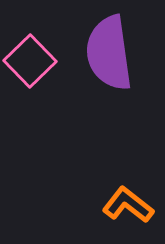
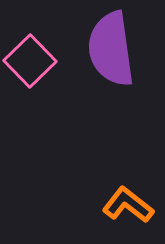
purple semicircle: moved 2 px right, 4 px up
